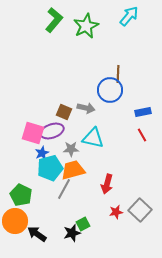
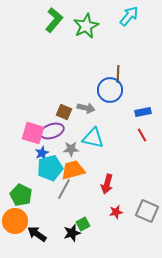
gray square: moved 7 px right, 1 px down; rotated 20 degrees counterclockwise
